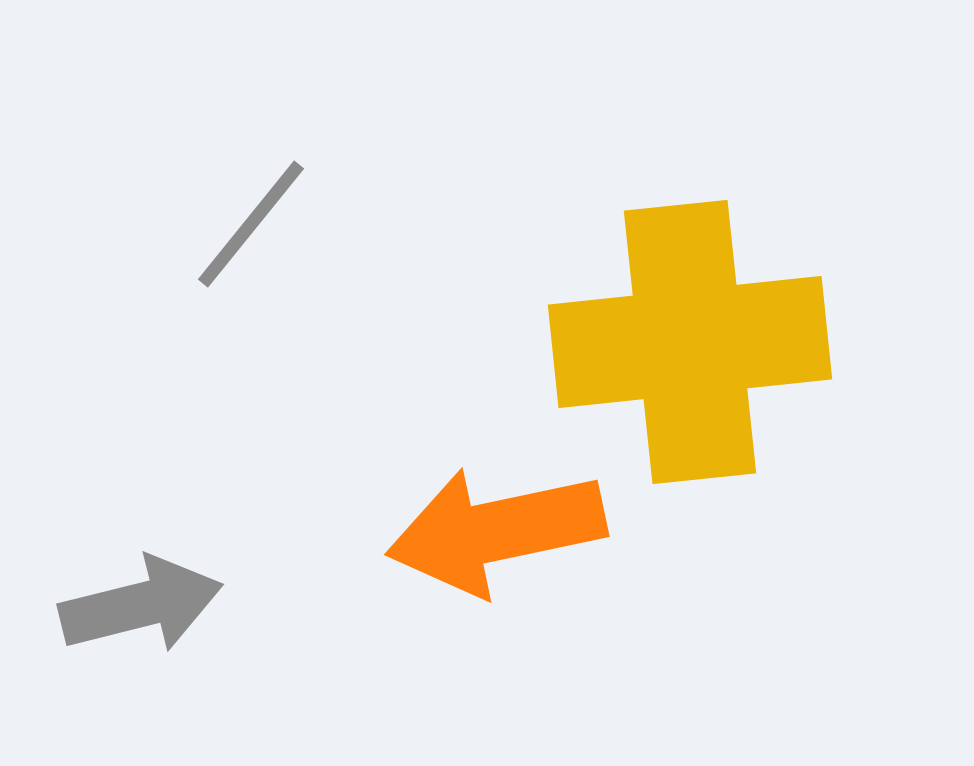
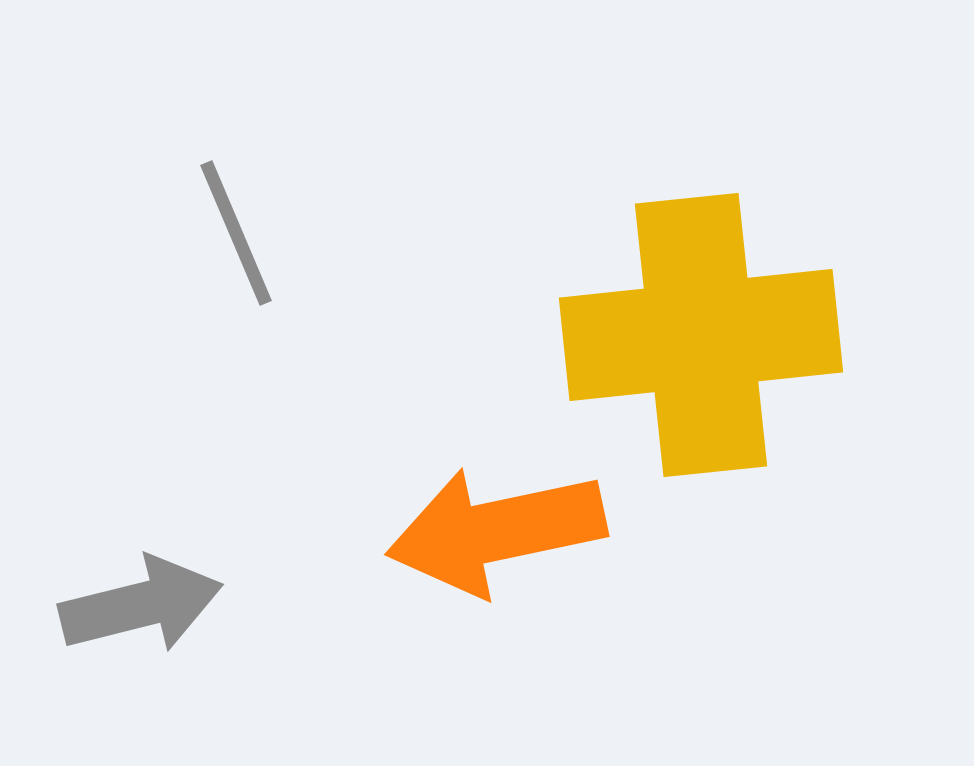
gray line: moved 15 px left, 9 px down; rotated 62 degrees counterclockwise
yellow cross: moved 11 px right, 7 px up
